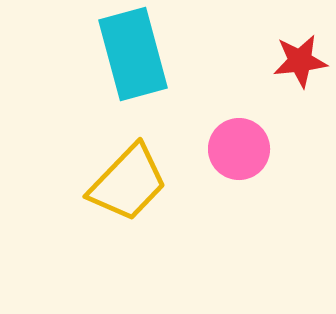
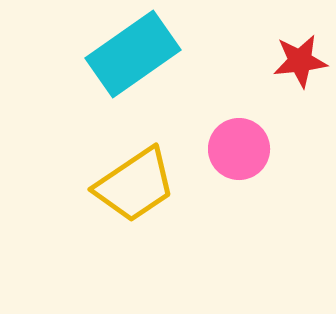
cyan rectangle: rotated 70 degrees clockwise
yellow trapezoid: moved 7 px right, 2 px down; rotated 12 degrees clockwise
